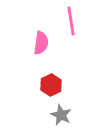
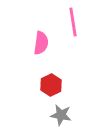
pink line: moved 2 px right, 1 px down
gray star: rotated 15 degrees counterclockwise
